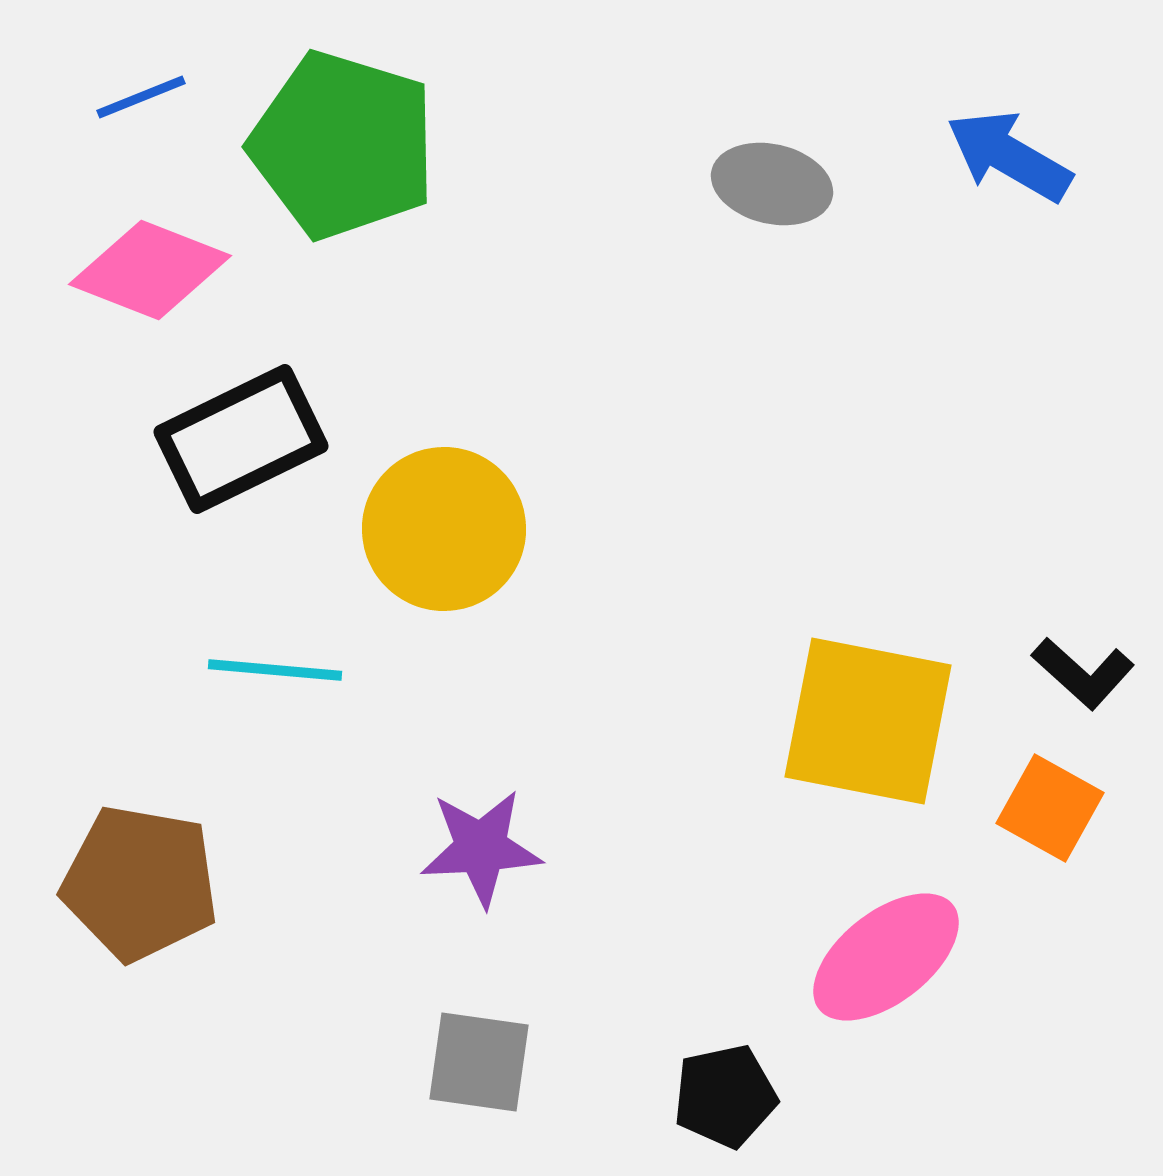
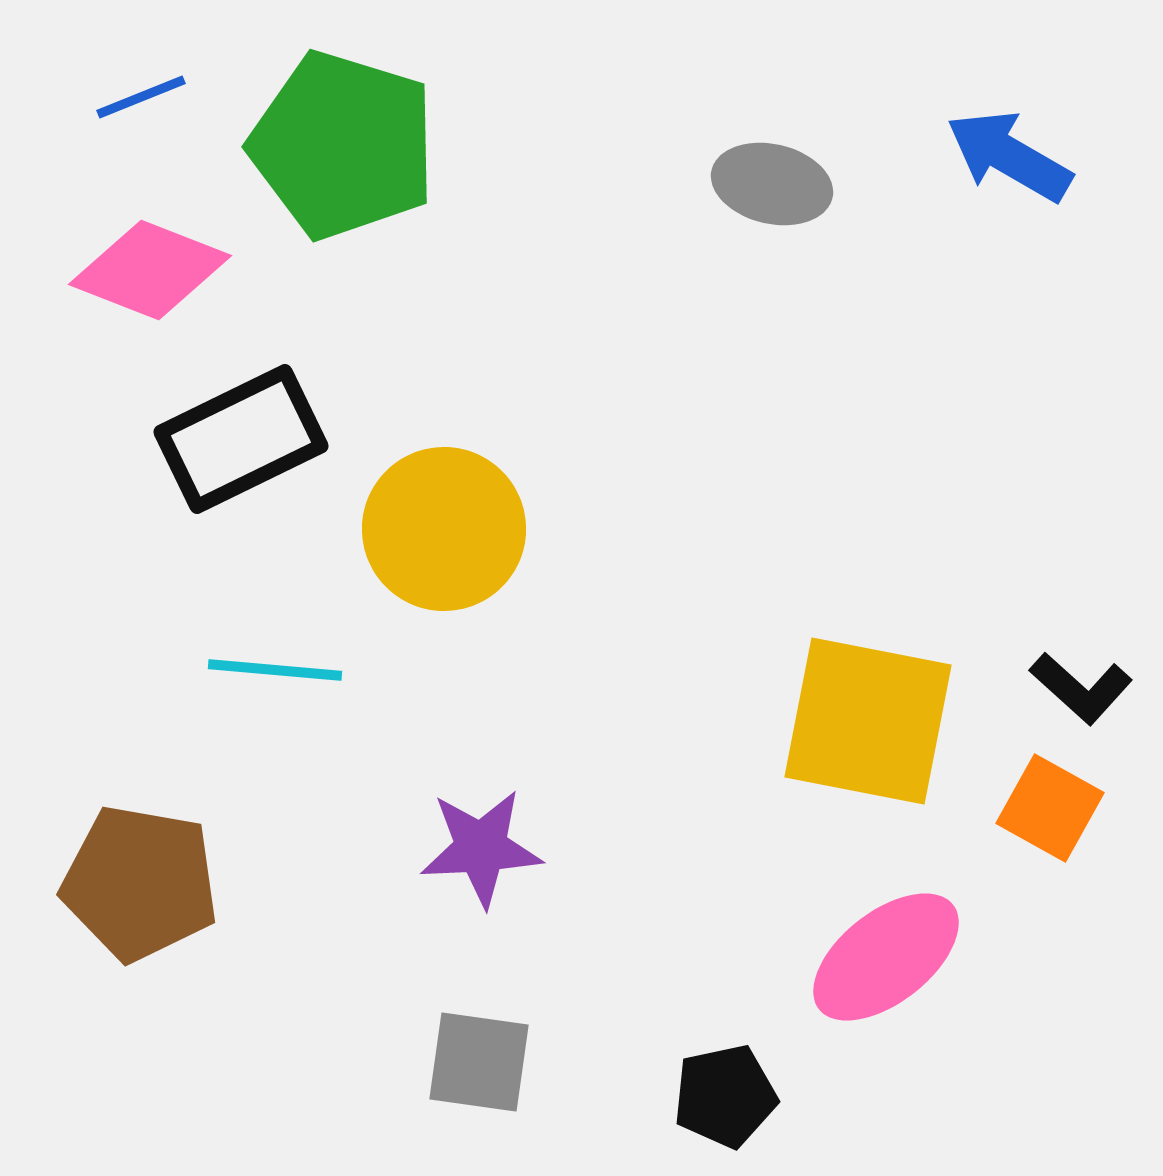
black L-shape: moved 2 px left, 15 px down
